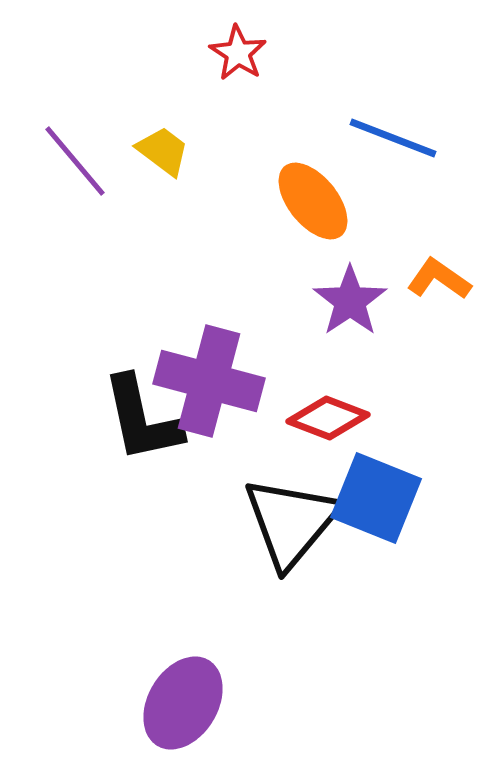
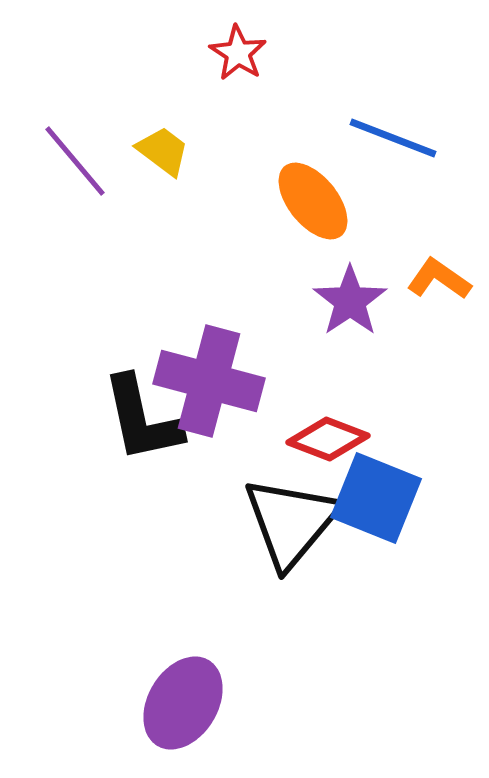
red diamond: moved 21 px down
